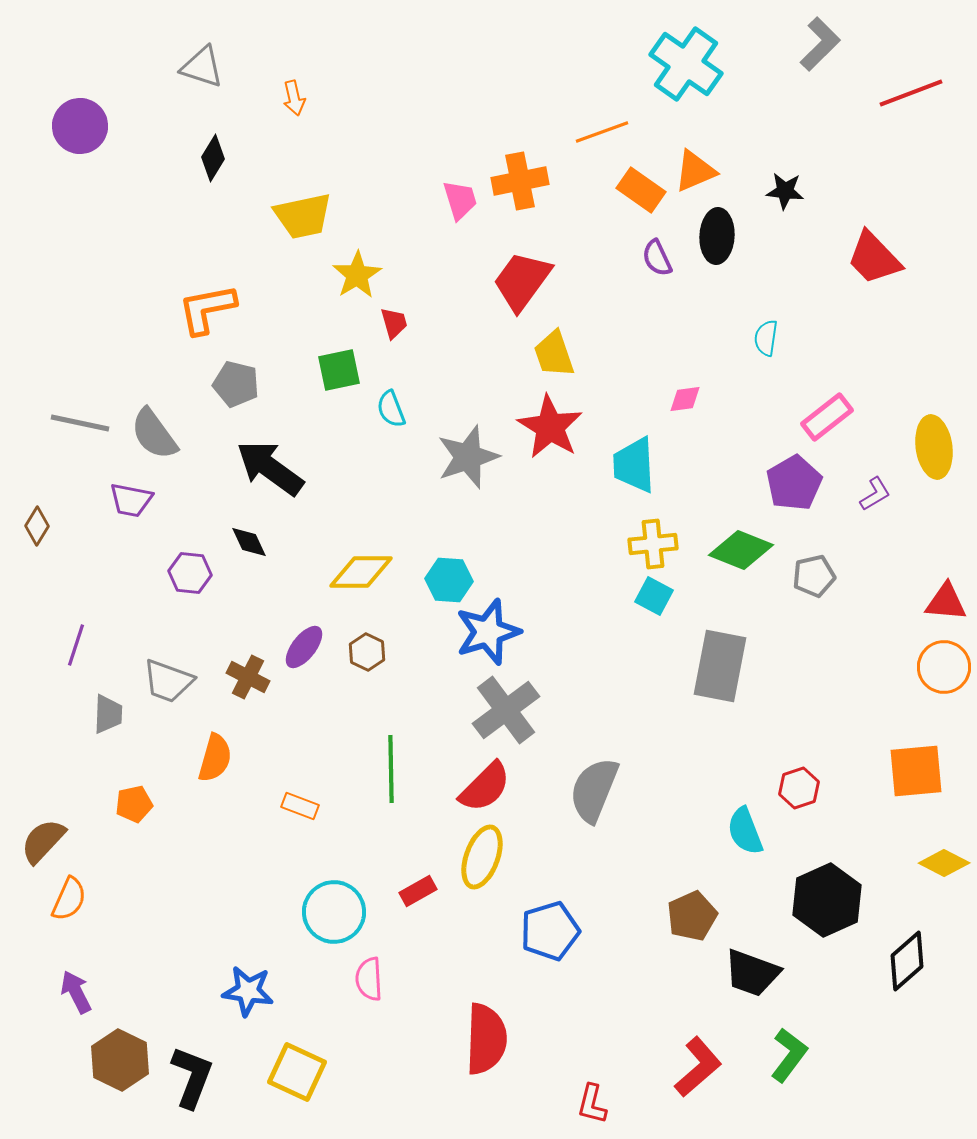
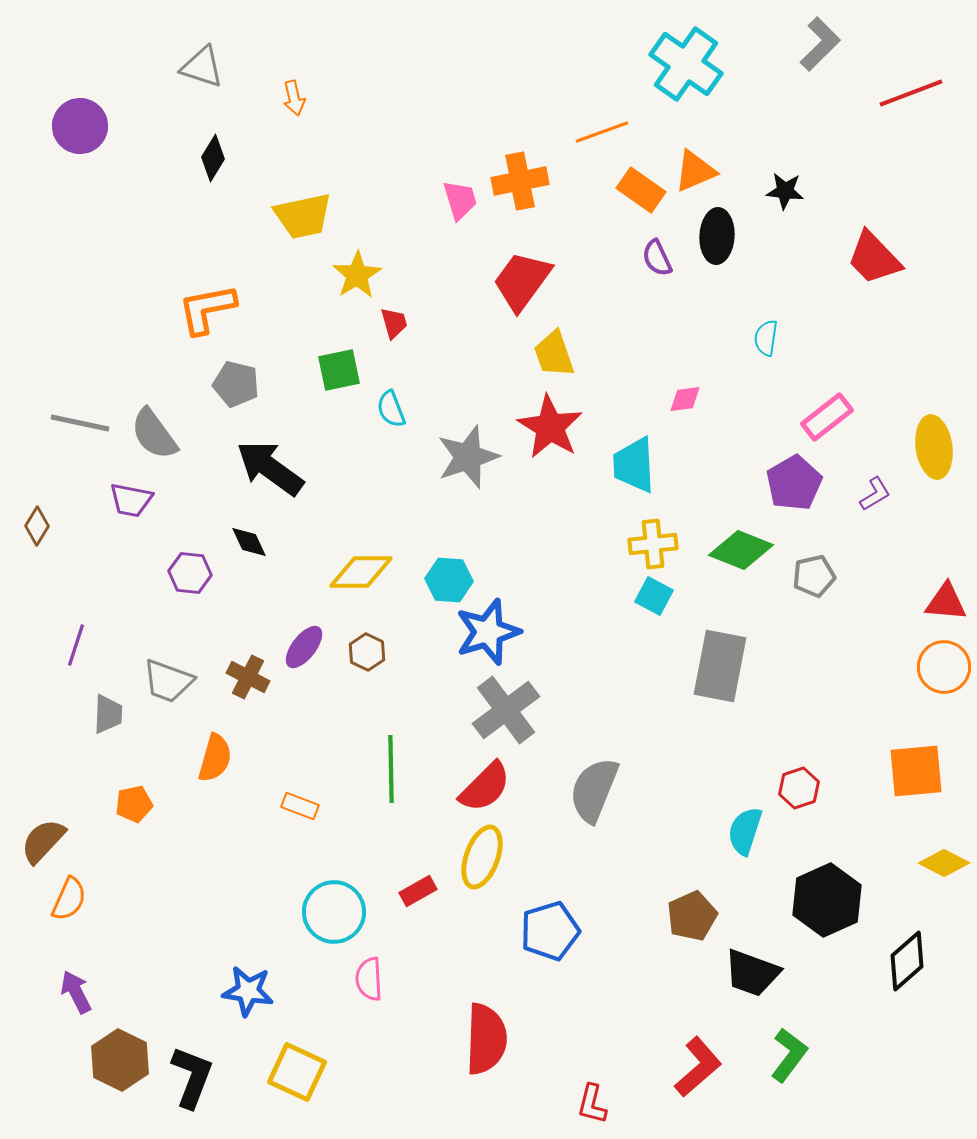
cyan semicircle at (745, 831): rotated 39 degrees clockwise
